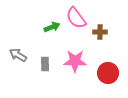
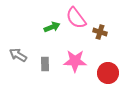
brown cross: rotated 16 degrees clockwise
